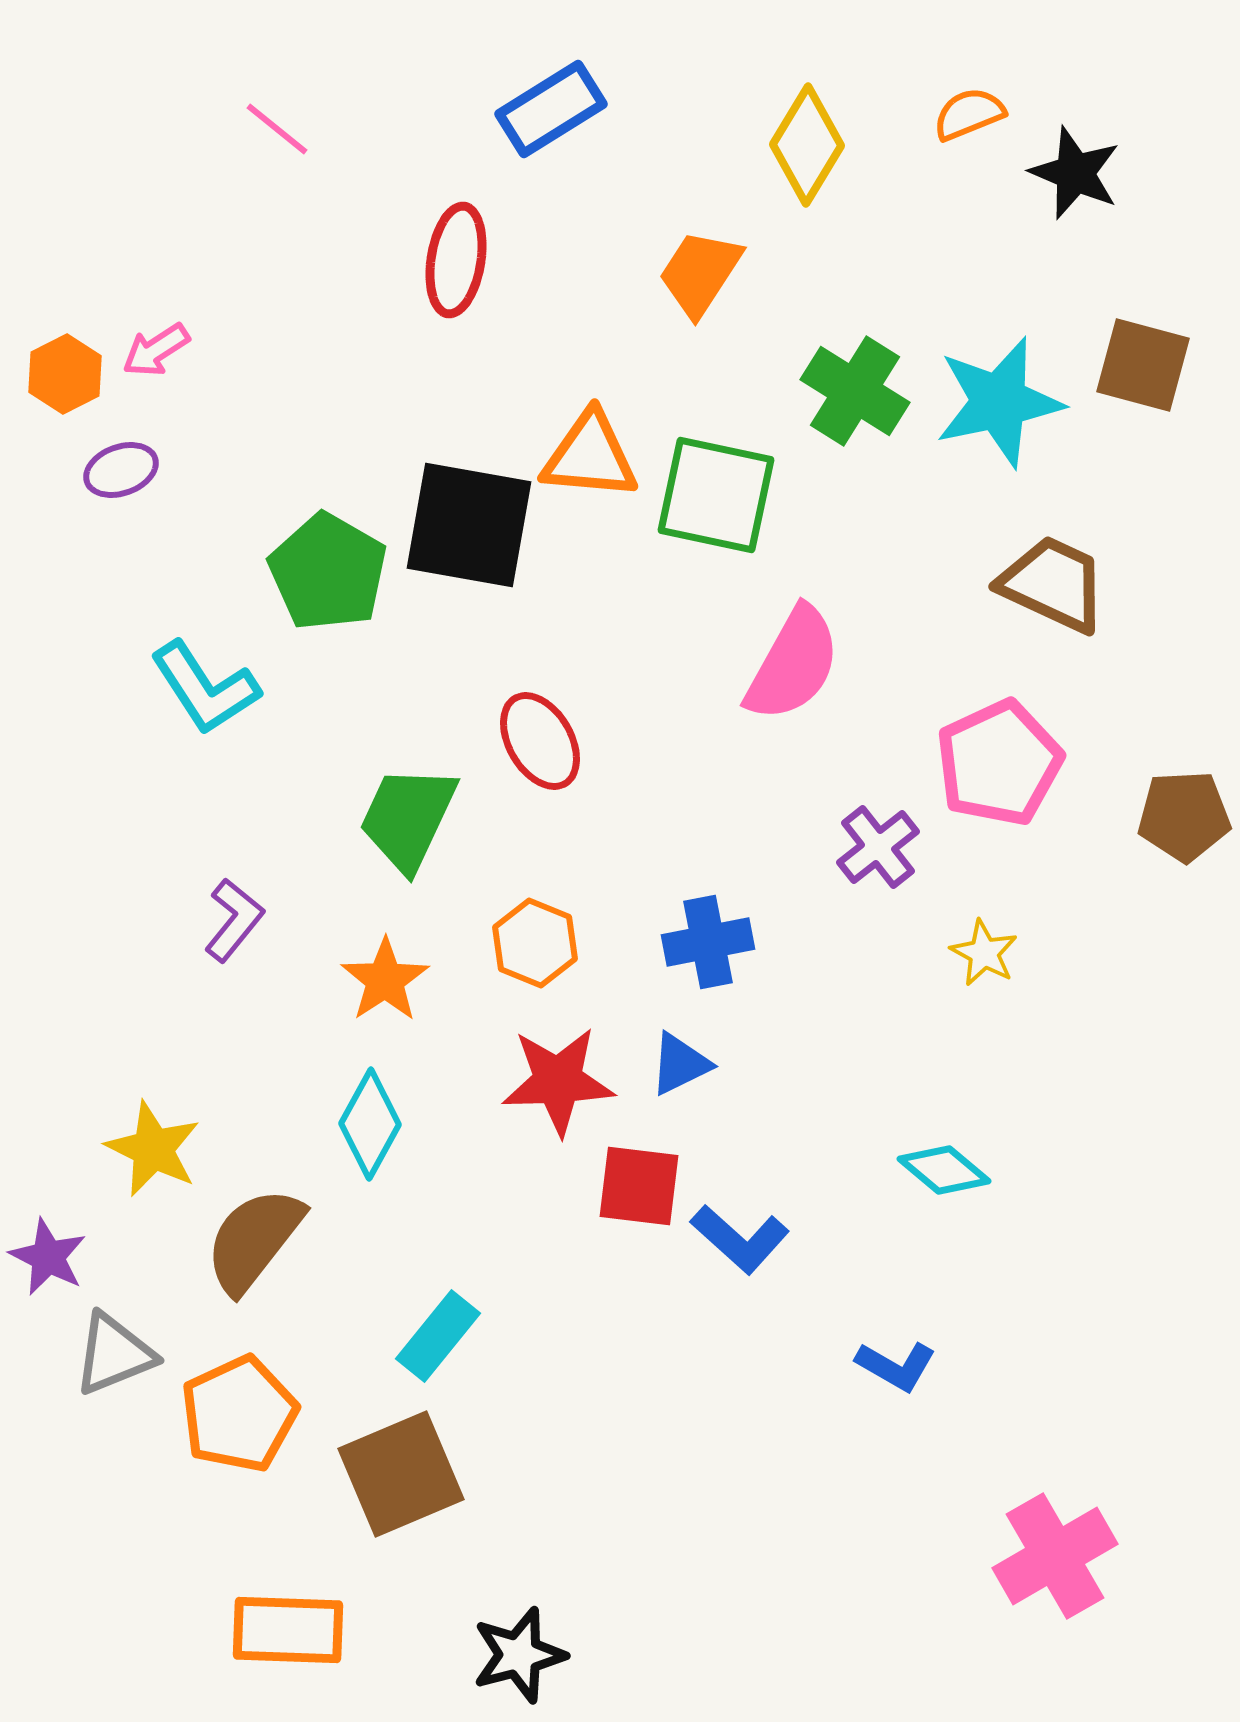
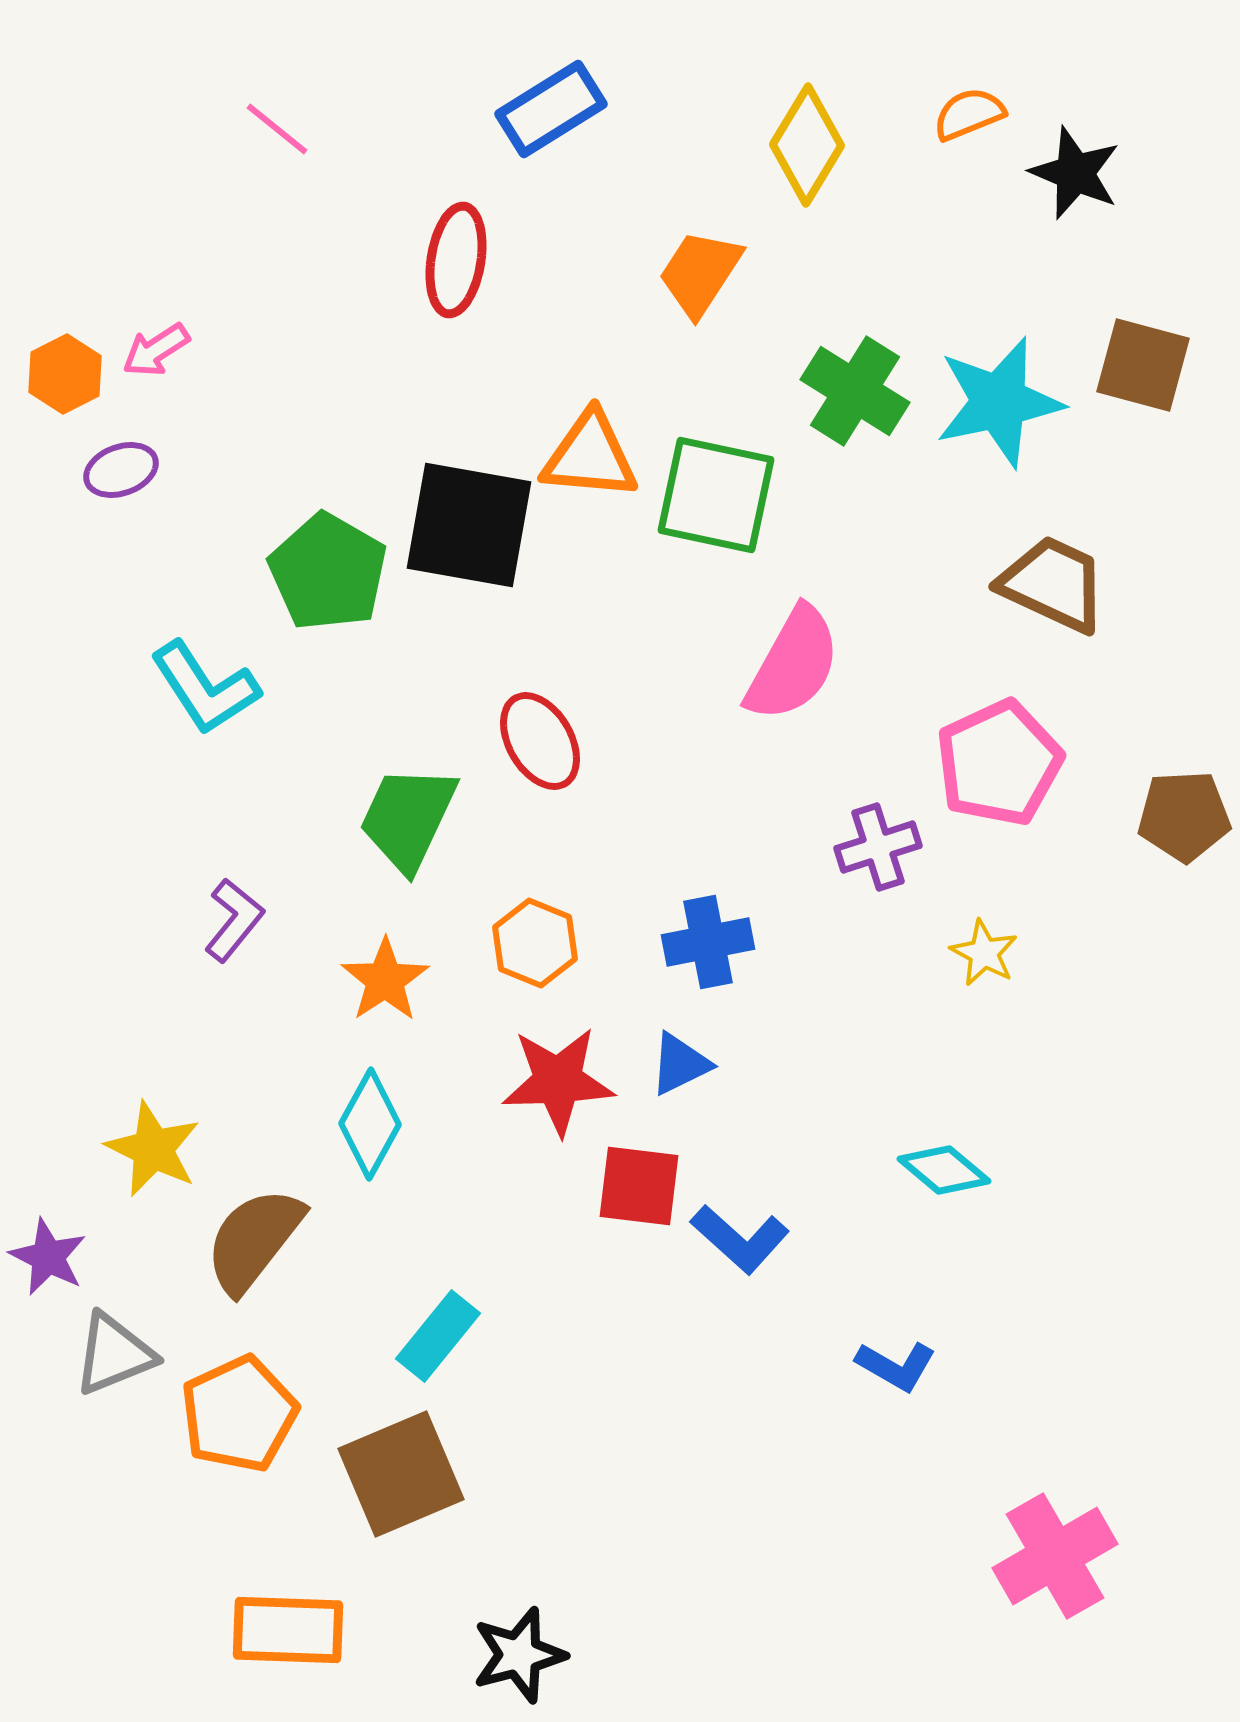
purple cross at (878, 847): rotated 20 degrees clockwise
